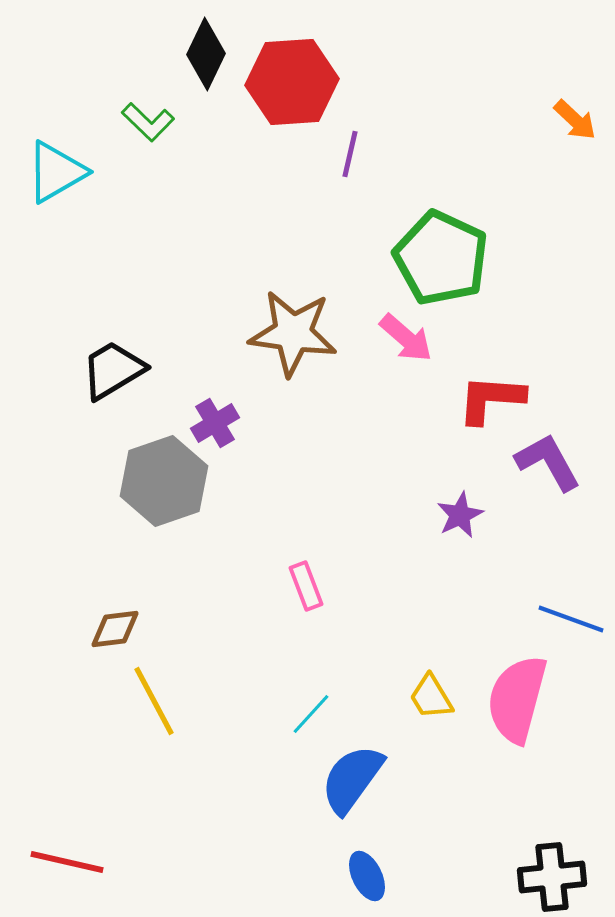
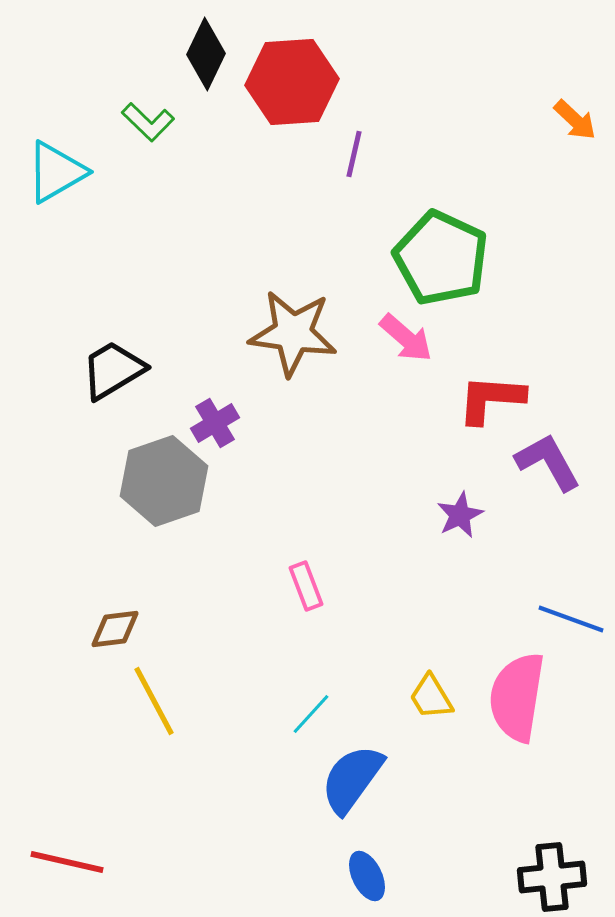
purple line: moved 4 px right
pink semicircle: moved 2 px up; rotated 6 degrees counterclockwise
